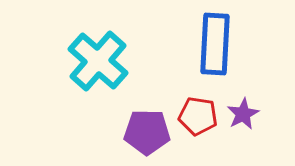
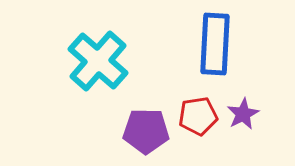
red pentagon: rotated 18 degrees counterclockwise
purple pentagon: moved 1 px left, 1 px up
